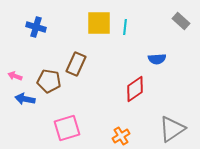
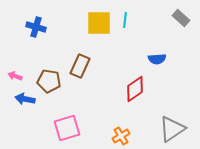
gray rectangle: moved 3 px up
cyan line: moved 7 px up
brown rectangle: moved 4 px right, 2 px down
